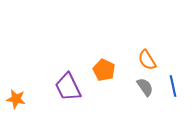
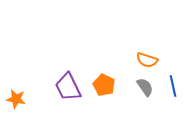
orange semicircle: rotated 40 degrees counterclockwise
orange pentagon: moved 15 px down
